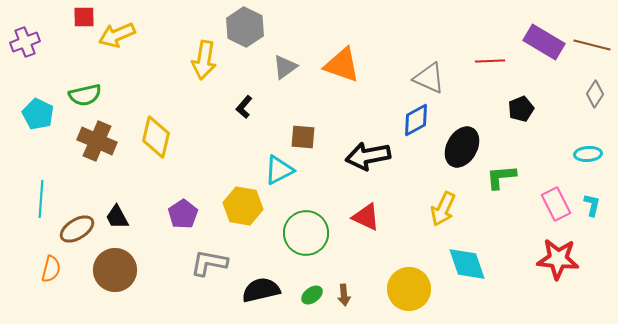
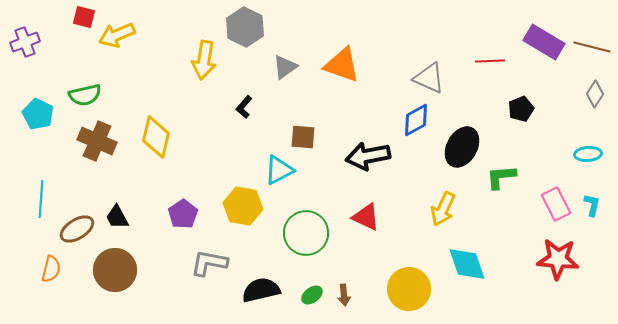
red square at (84, 17): rotated 15 degrees clockwise
brown line at (592, 45): moved 2 px down
